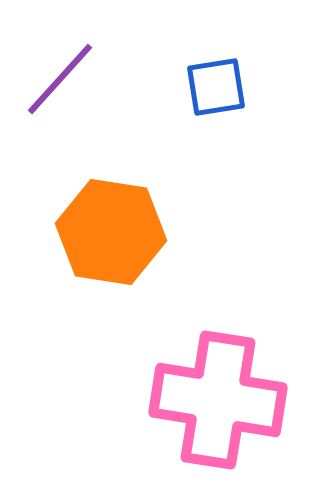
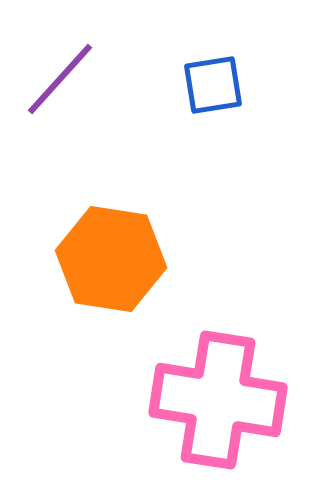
blue square: moved 3 px left, 2 px up
orange hexagon: moved 27 px down
